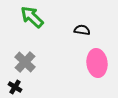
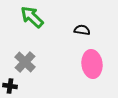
pink ellipse: moved 5 px left, 1 px down
black cross: moved 5 px left, 1 px up; rotated 24 degrees counterclockwise
